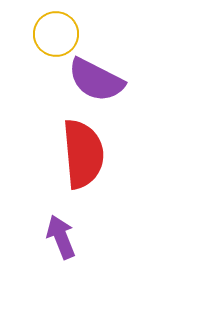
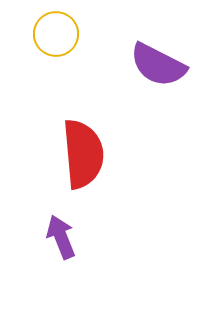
purple semicircle: moved 62 px right, 15 px up
